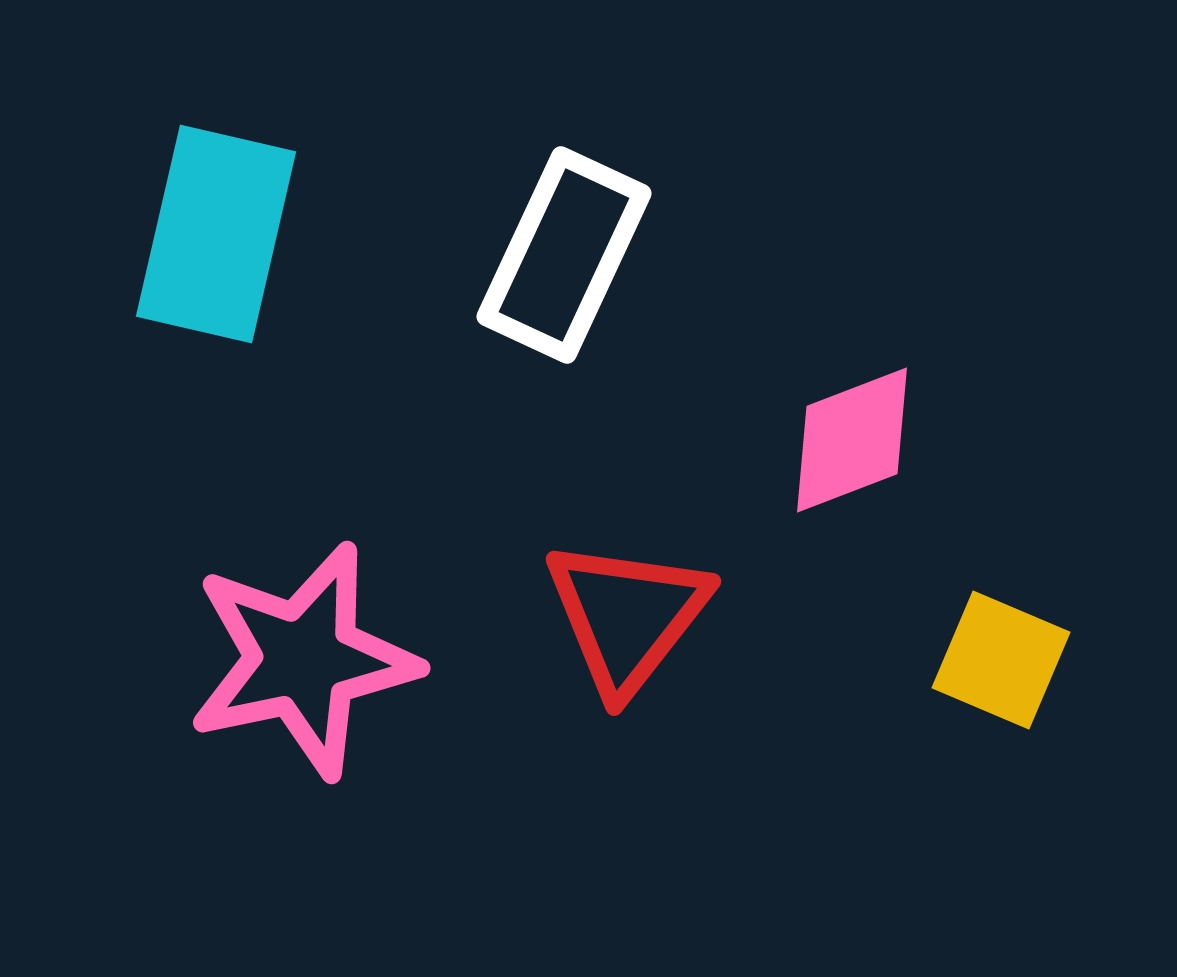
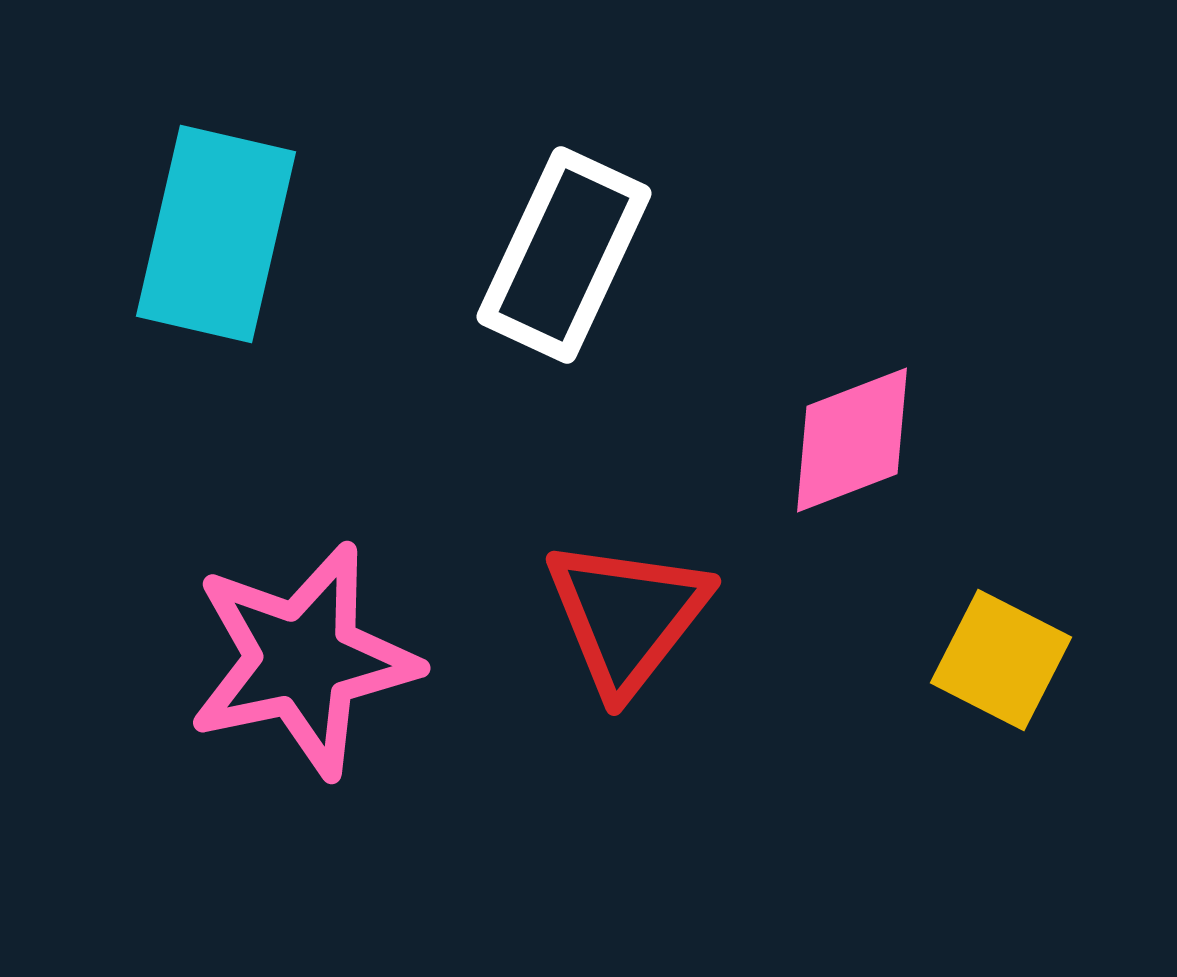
yellow square: rotated 4 degrees clockwise
